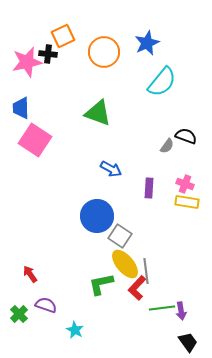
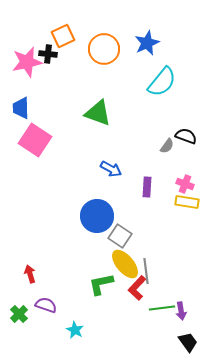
orange circle: moved 3 px up
purple rectangle: moved 2 px left, 1 px up
red arrow: rotated 18 degrees clockwise
